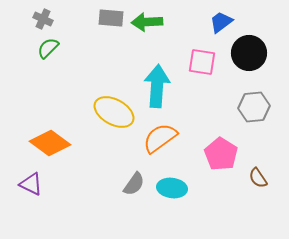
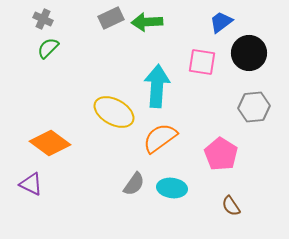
gray rectangle: rotated 30 degrees counterclockwise
brown semicircle: moved 27 px left, 28 px down
